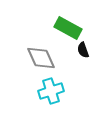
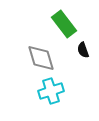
green rectangle: moved 4 px left, 4 px up; rotated 24 degrees clockwise
gray diamond: rotated 8 degrees clockwise
